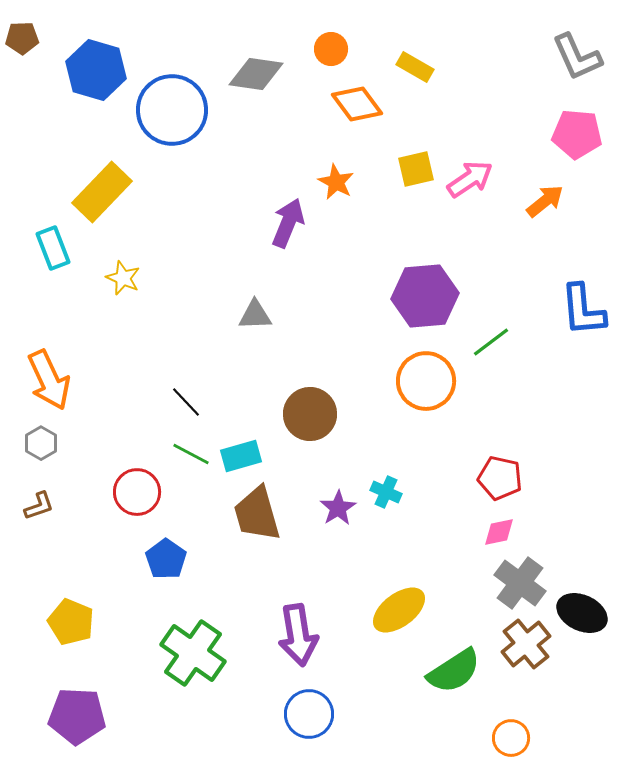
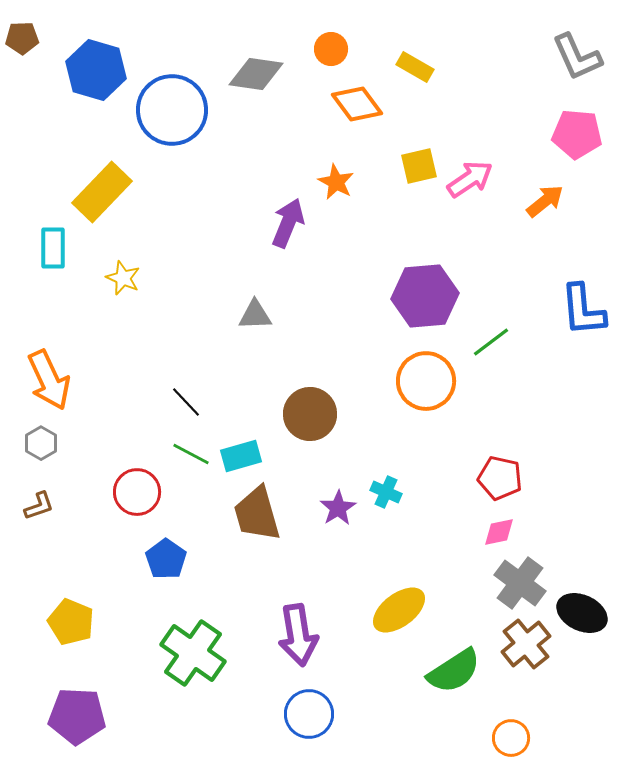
yellow square at (416, 169): moved 3 px right, 3 px up
cyan rectangle at (53, 248): rotated 21 degrees clockwise
